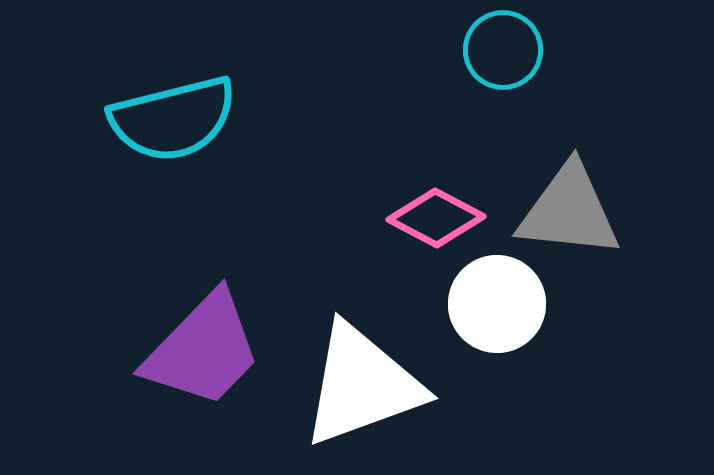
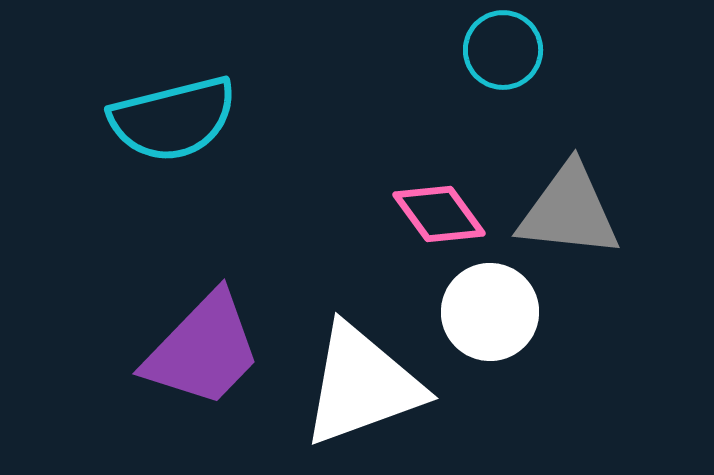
pink diamond: moved 3 px right, 4 px up; rotated 26 degrees clockwise
white circle: moved 7 px left, 8 px down
